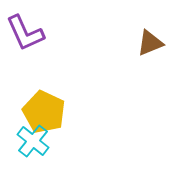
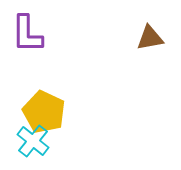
purple L-shape: moved 2 px right, 1 px down; rotated 24 degrees clockwise
brown triangle: moved 5 px up; rotated 12 degrees clockwise
